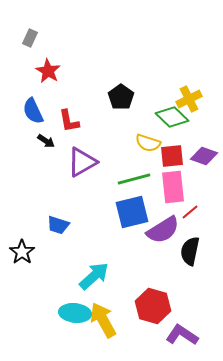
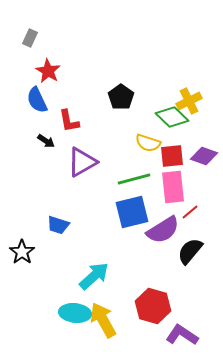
yellow cross: moved 2 px down
blue semicircle: moved 4 px right, 11 px up
black semicircle: rotated 28 degrees clockwise
